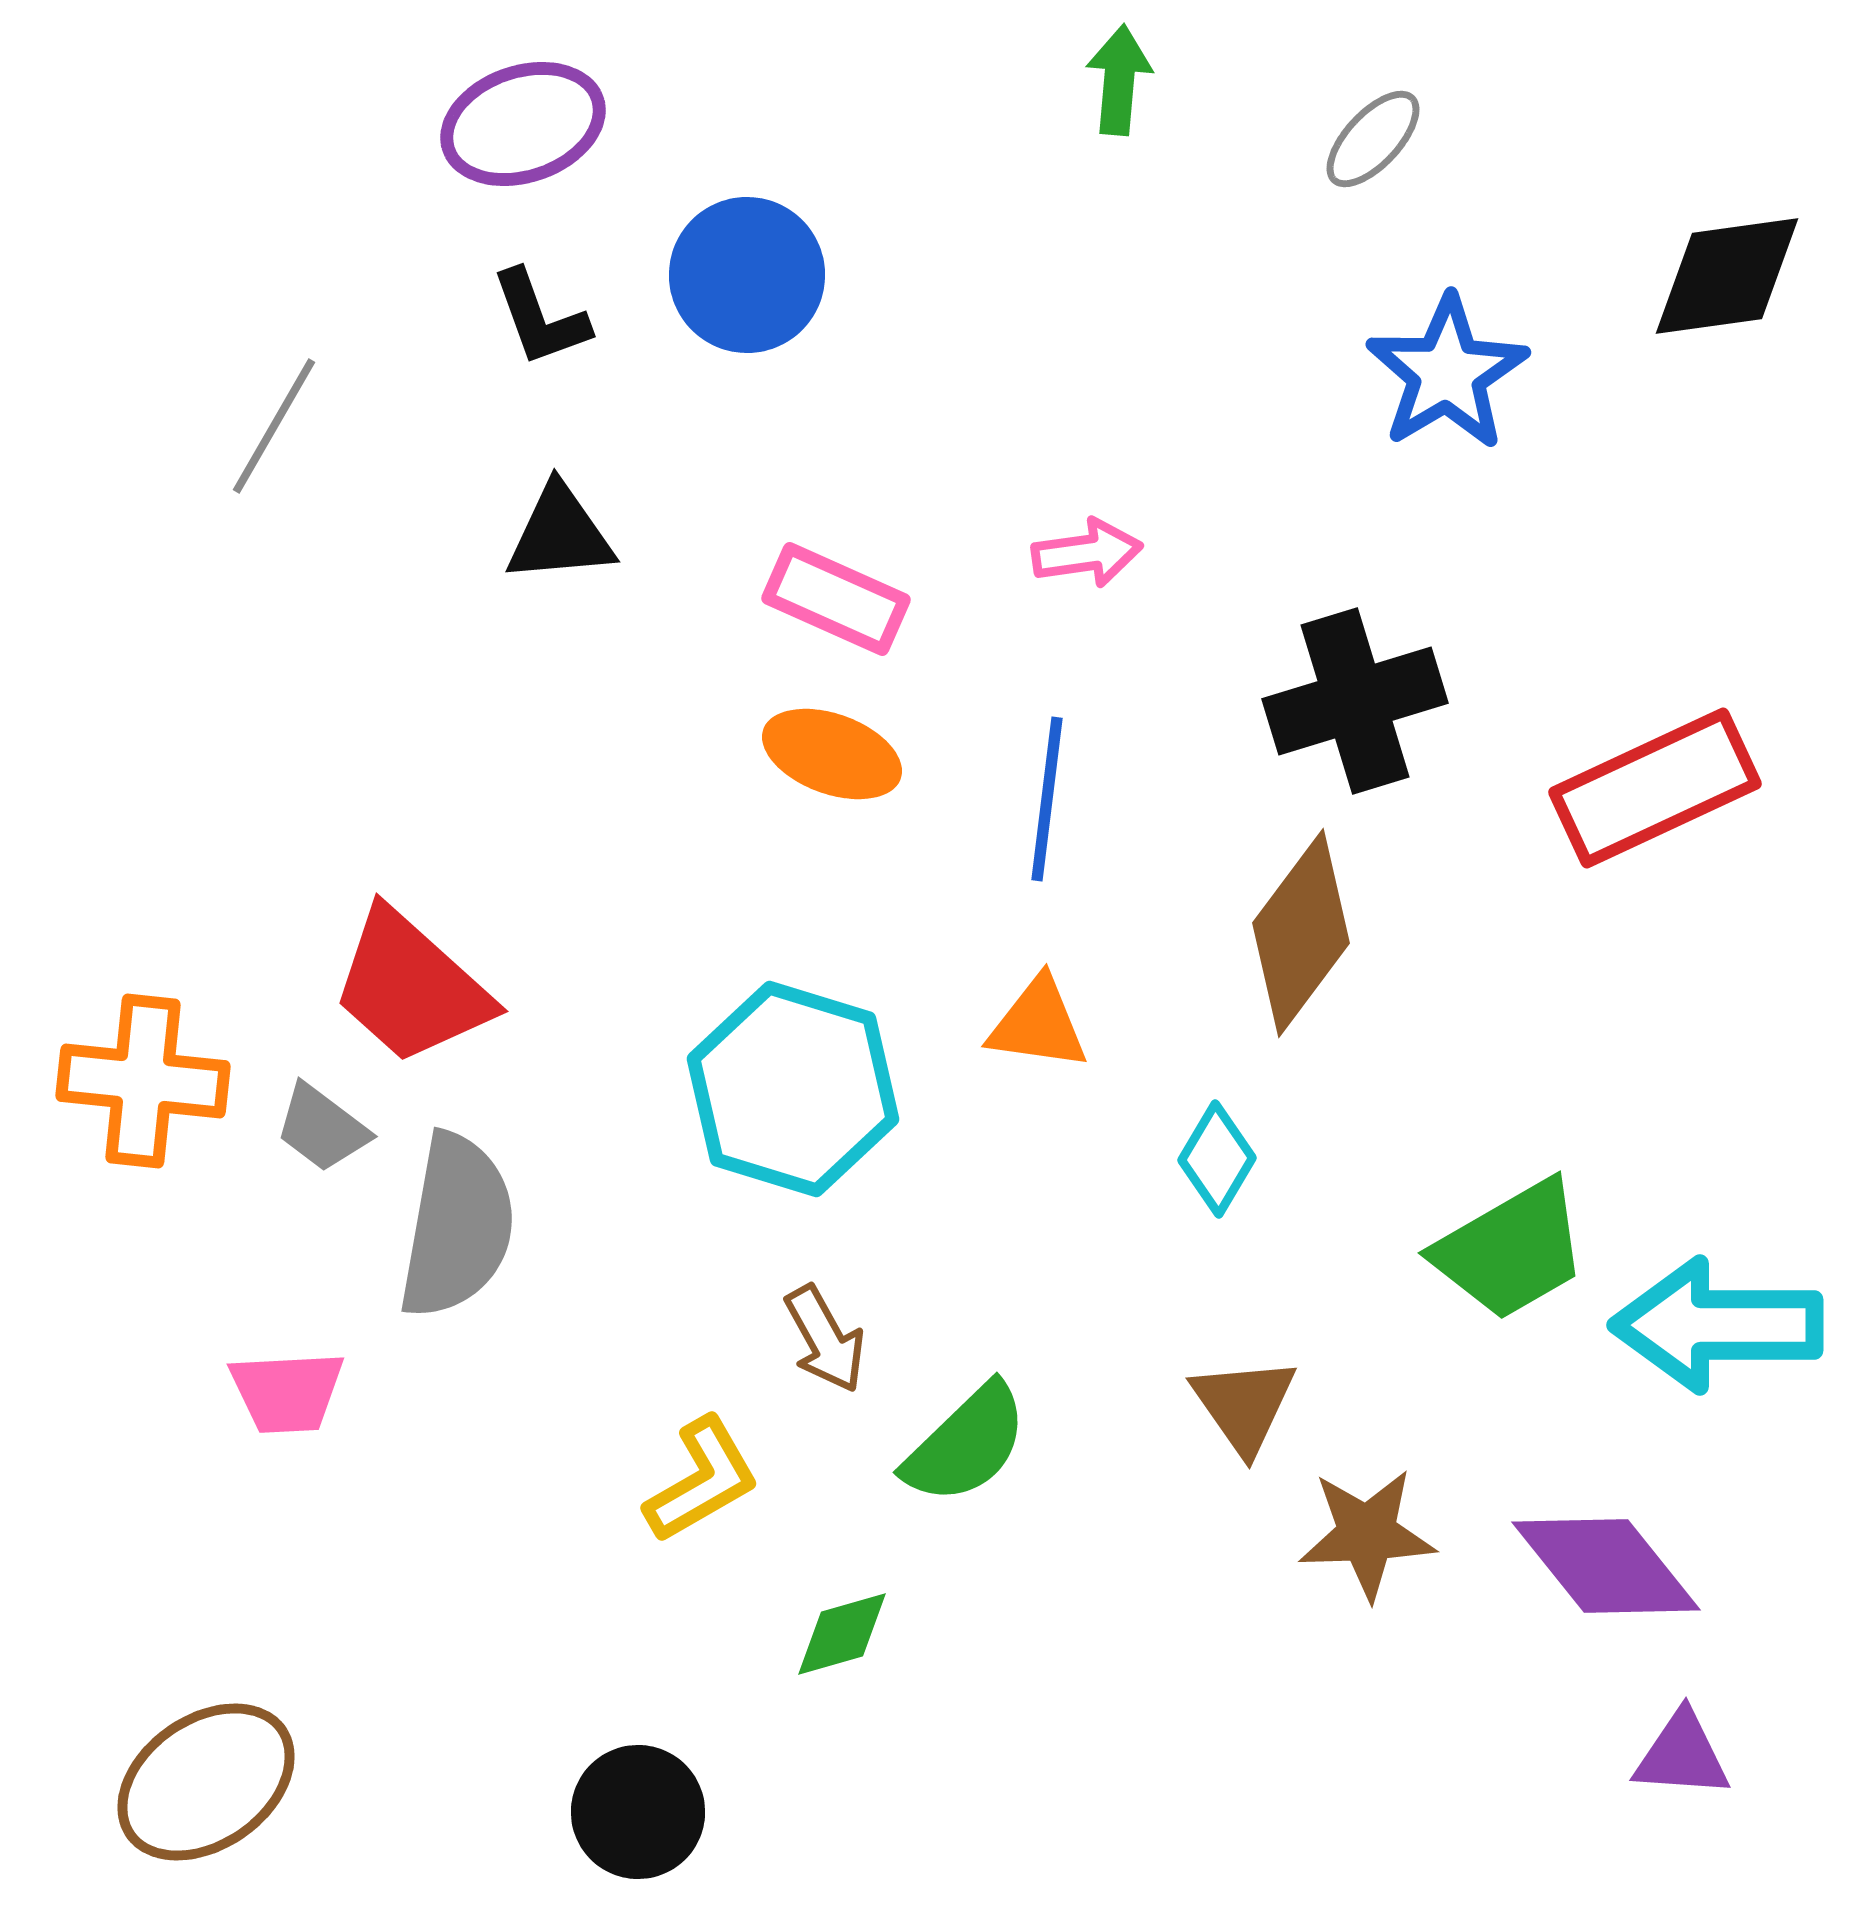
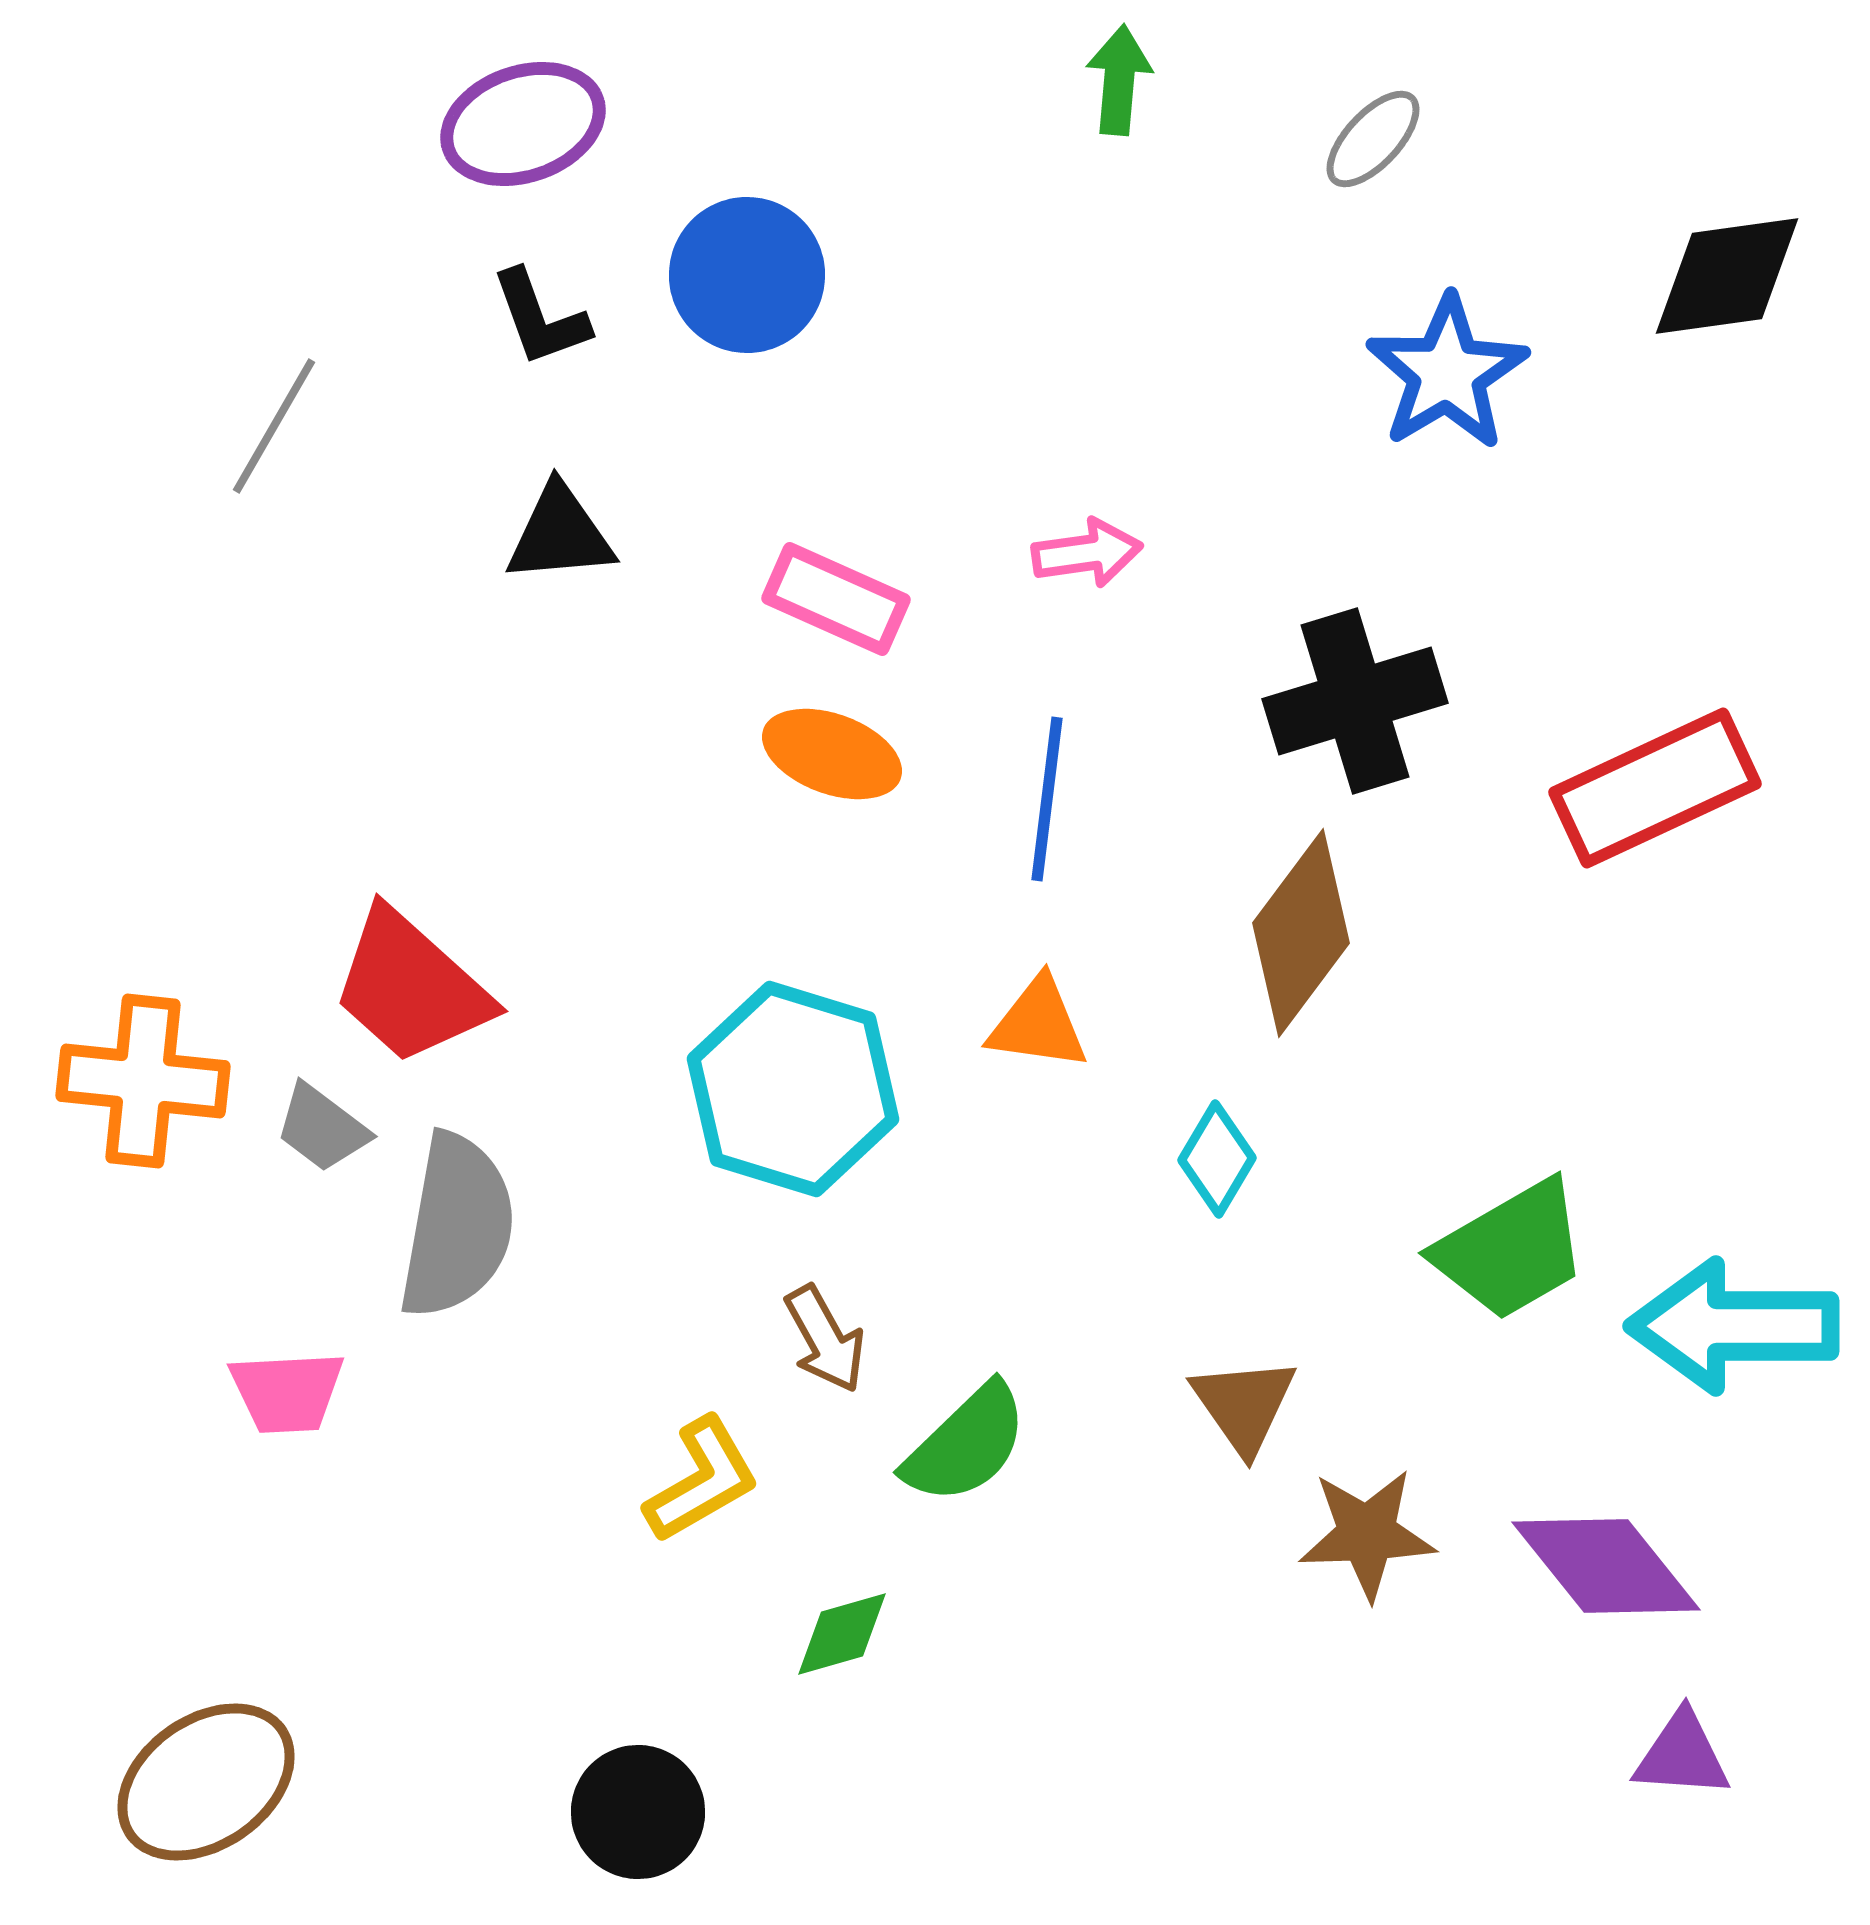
cyan arrow: moved 16 px right, 1 px down
